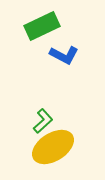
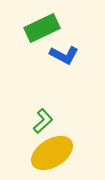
green rectangle: moved 2 px down
yellow ellipse: moved 1 px left, 6 px down
